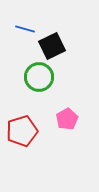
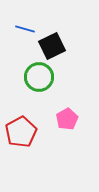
red pentagon: moved 1 px left, 1 px down; rotated 12 degrees counterclockwise
